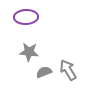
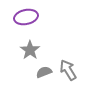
purple ellipse: rotated 10 degrees counterclockwise
gray star: moved 1 px right, 2 px up; rotated 30 degrees clockwise
